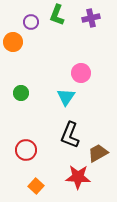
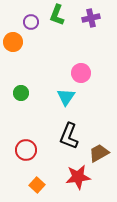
black L-shape: moved 1 px left, 1 px down
brown trapezoid: moved 1 px right
red star: rotated 10 degrees counterclockwise
orange square: moved 1 px right, 1 px up
